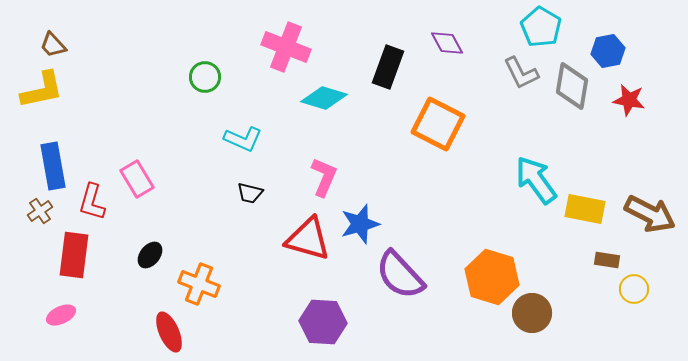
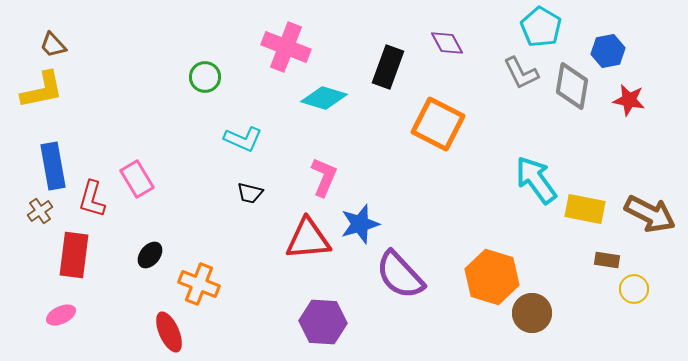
red L-shape: moved 3 px up
red triangle: rotated 21 degrees counterclockwise
